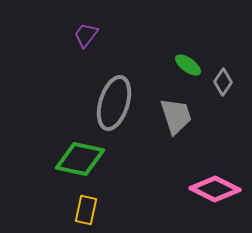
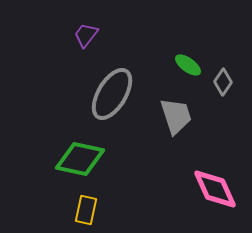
gray ellipse: moved 2 px left, 9 px up; rotated 14 degrees clockwise
pink diamond: rotated 39 degrees clockwise
